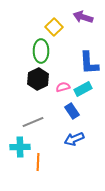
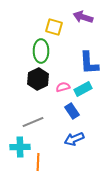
yellow square: rotated 30 degrees counterclockwise
